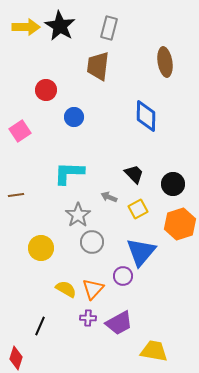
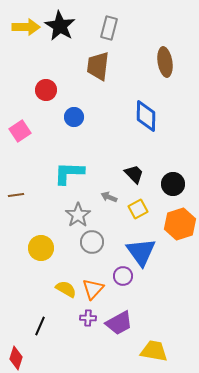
blue triangle: rotated 16 degrees counterclockwise
